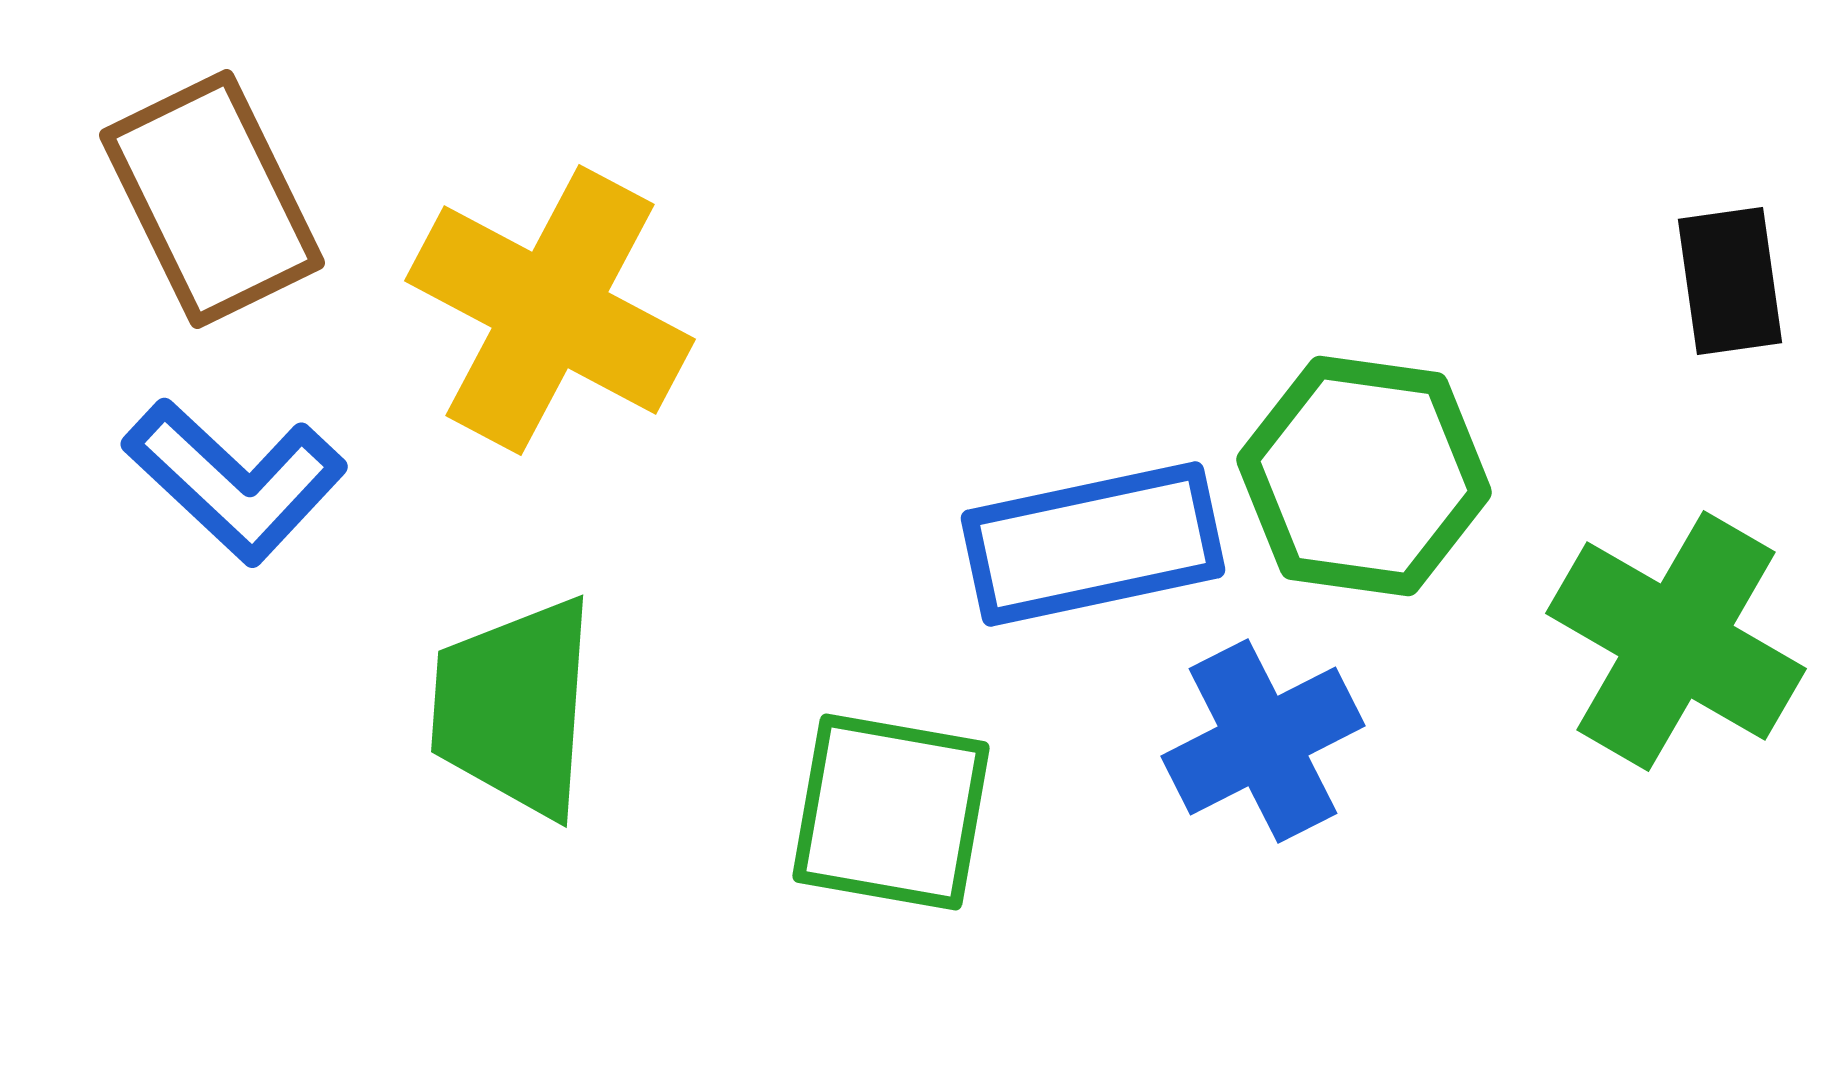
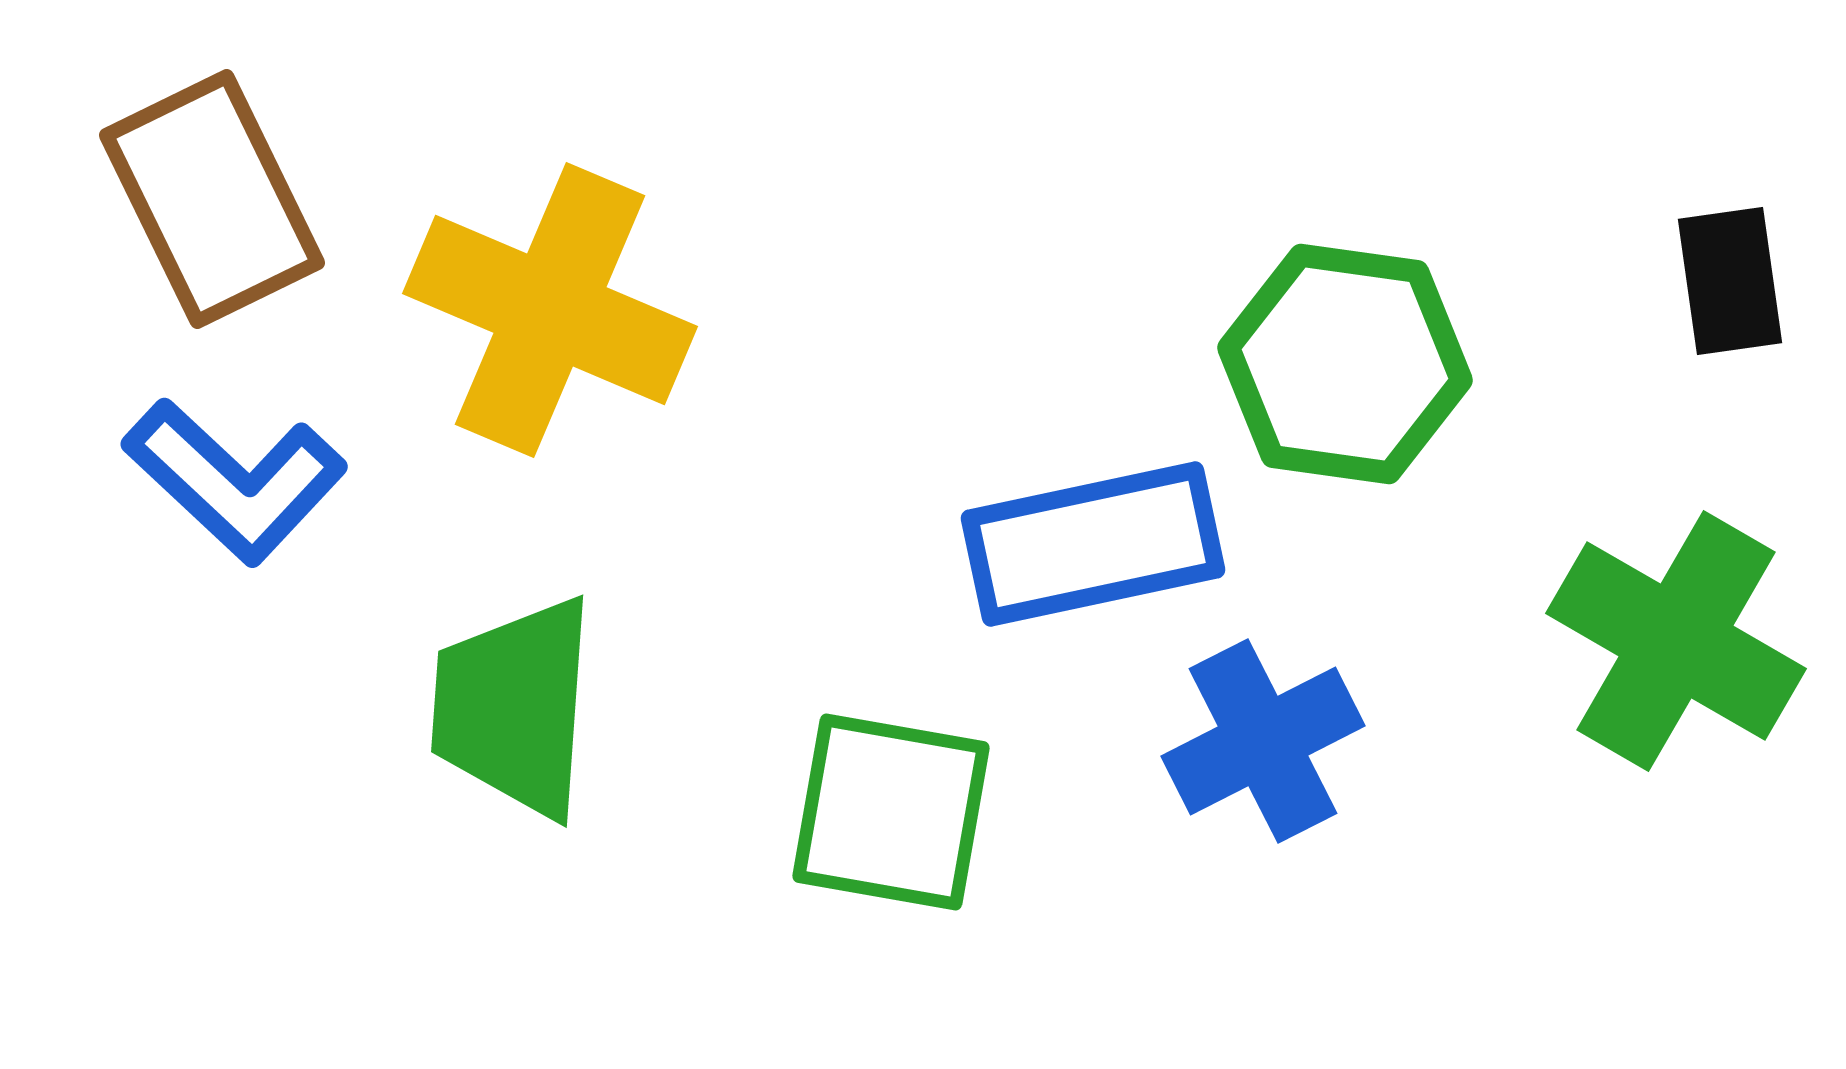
yellow cross: rotated 5 degrees counterclockwise
green hexagon: moved 19 px left, 112 px up
